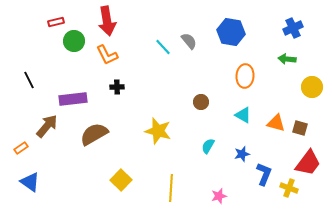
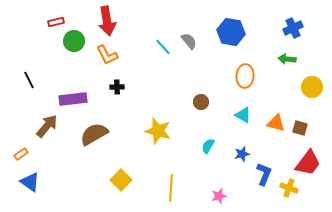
orange rectangle: moved 6 px down
